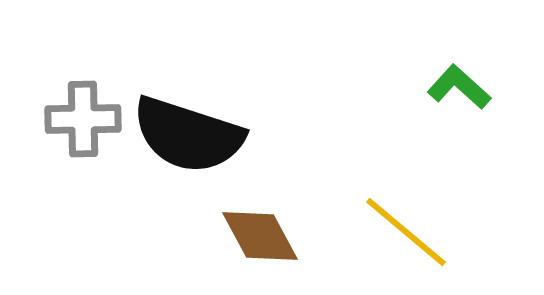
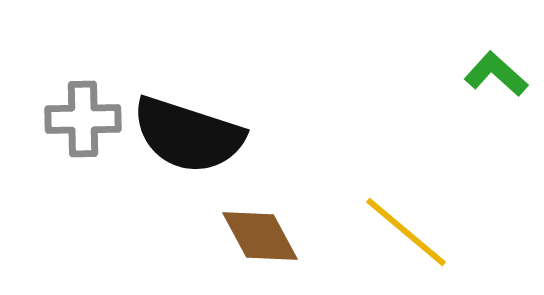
green L-shape: moved 37 px right, 13 px up
